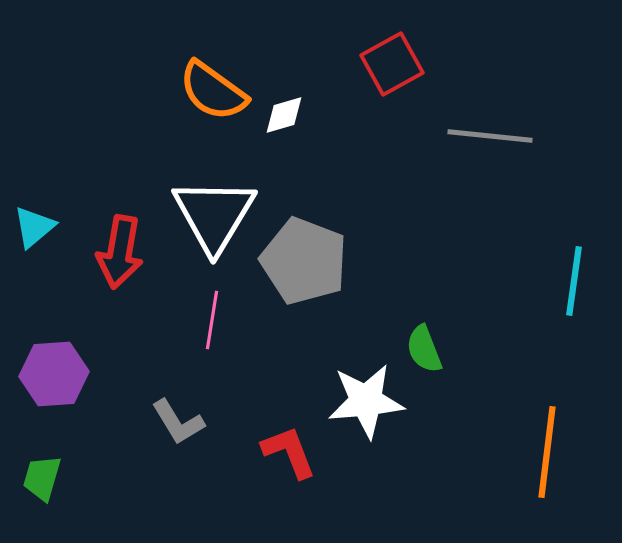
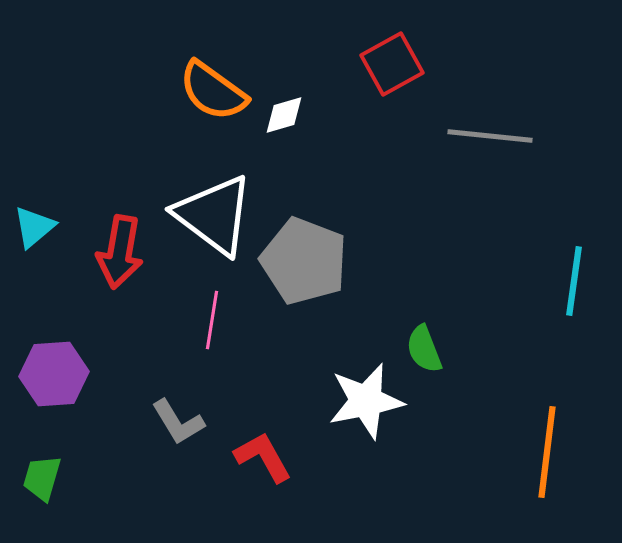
white triangle: rotated 24 degrees counterclockwise
white star: rotated 6 degrees counterclockwise
red L-shape: moved 26 px left, 5 px down; rotated 8 degrees counterclockwise
